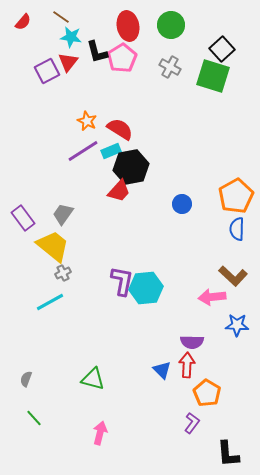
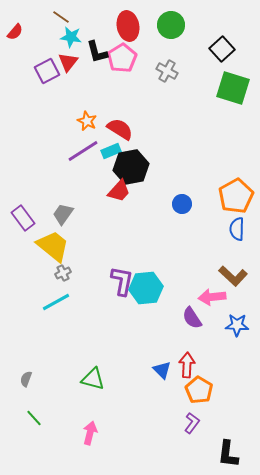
red semicircle at (23, 22): moved 8 px left, 10 px down
gray cross at (170, 67): moved 3 px left, 4 px down
green square at (213, 76): moved 20 px right, 12 px down
cyan line at (50, 302): moved 6 px right
purple semicircle at (192, 342): moved 24 px up; rotated 55 degrees clockwise
orange pentagon at (207, 393): moved 8 px left, 3 px up
pink arrow at (100, 433): moved 10 px left
black L-shape at (228, 454): rotated 12 degrees clockwise
